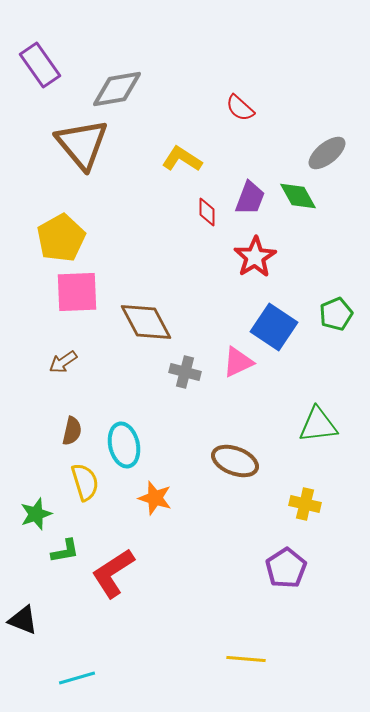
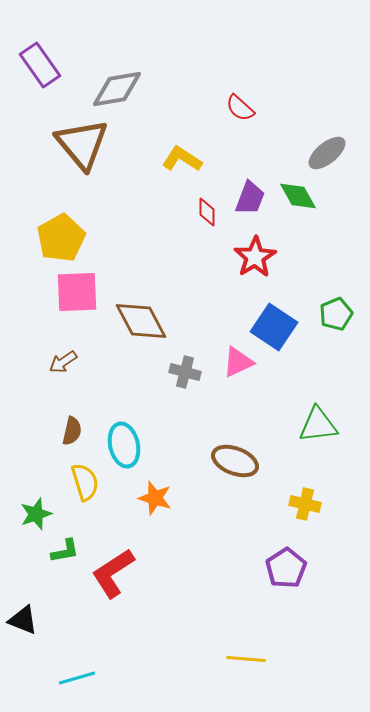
brown diamond: moved 5 px left, 1 px up
